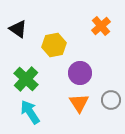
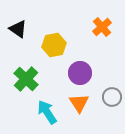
orange cross: moved 1 px right, 1 px down
gray circle: moved 1 px right, 3 px up
cyan arrow: moved 17 px right
